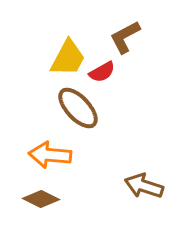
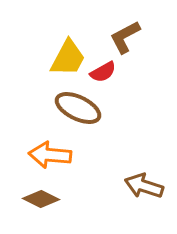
red semicircle: moved 1 px right
brown ellipse: rotated 21 degrees counterclockwise
